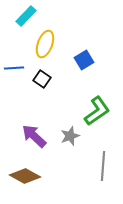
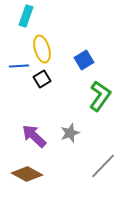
cyan rectangle: rotated 25 degrees counterclockwise
yellow ellipse: moved 3 px left, 5 px down; rotated 36 degrees counterclockwise
blue line: moved 5 px right, 2 px up
black square: rotated 24 degrees clockwise
green L-shape: moved 3 px right, 15 px up; rotated 20 degrees counterclockwise
gray star: moved 3 px up
gray line: rotated 40 degrees clockwise
brown diamond: moved 2 px right, 2 px up
